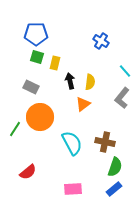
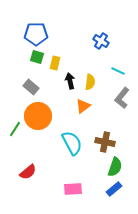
cyan line: moved 7 px left; rotated 24 degrees counterclockwise
gray rectangle: rotated 14 degrees clockwise
orange triangle: moved 2 px down
orange circle: moved 2 px left, 1 px up
